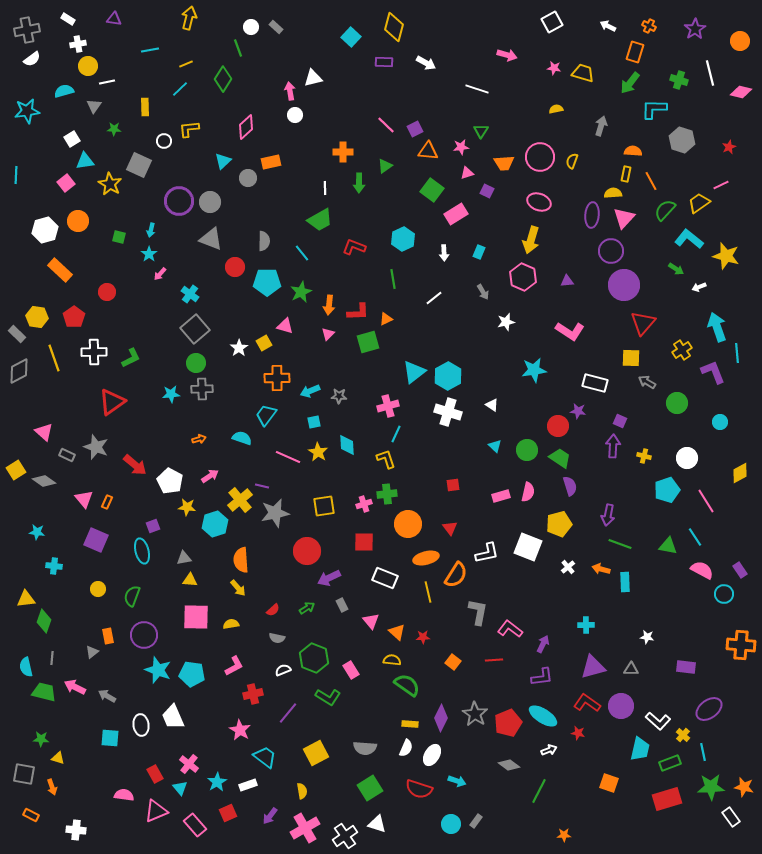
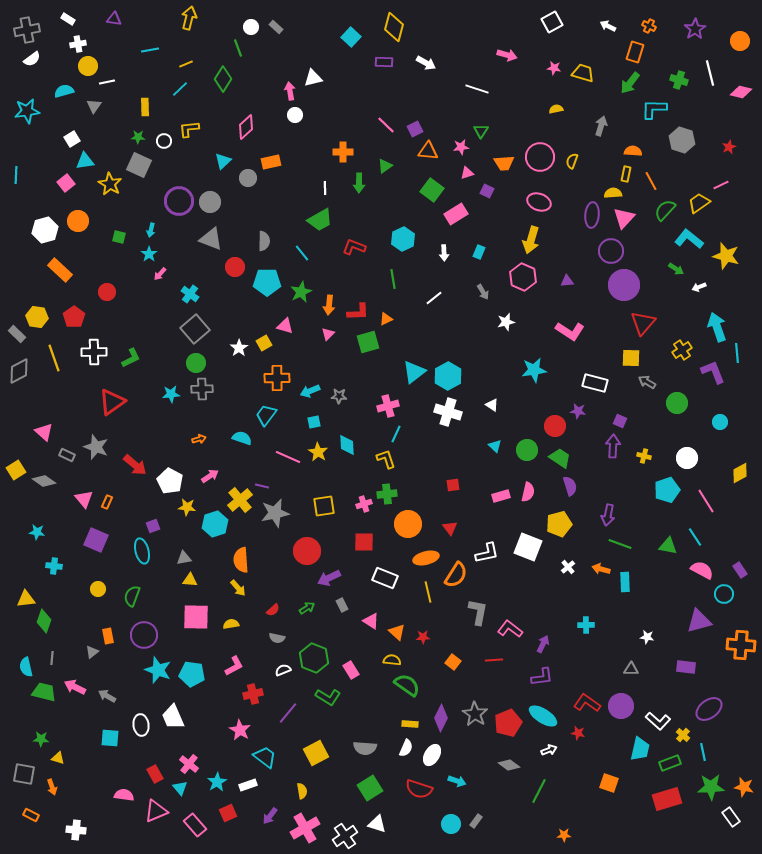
green star at (114, 129): moved 24 px right, 8 px down
red circle at (558, 426): moved 3 px left
pink triangle at (371, 621): rotated 18 degrees counterclockwise
purple triangle at (593, 667): moved 106 px right, 46 px up
